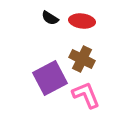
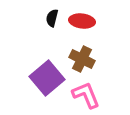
black semicircle: moved 2 px right; rotated 72 degrees clockwise
purple square: moved 3 px left; rotated 12 degrees counterclockwise
